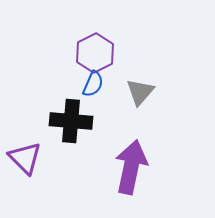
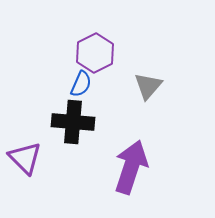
blue semicircle: moved 12 px left
gray triangle: moved 8 px right, 6 px up
black cross: moved 2 px right, 1 px down
purple arrow: rotated 6 degrees clockwise
